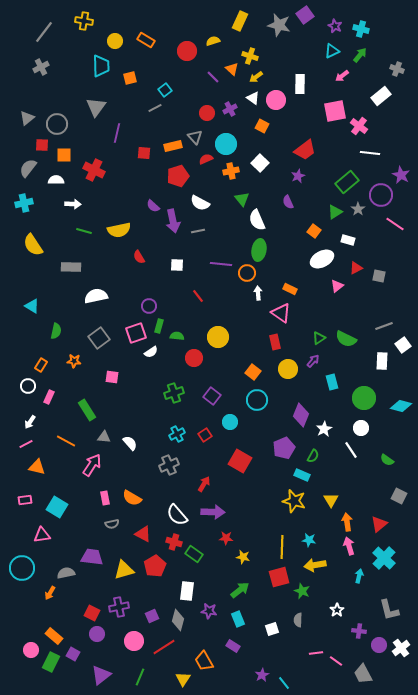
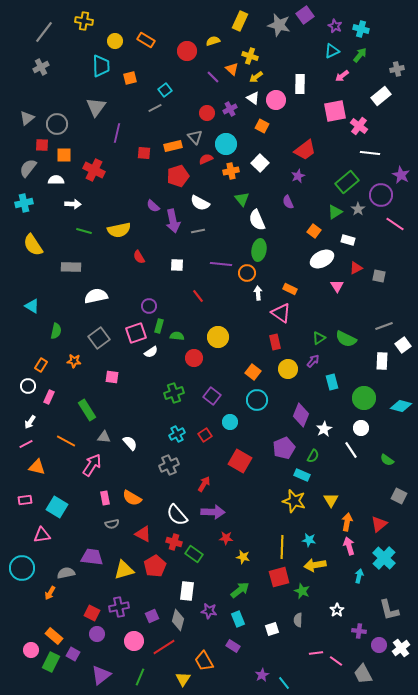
gray cross at (397, 69): rotated 32 degrees counterclockwise
pink triangle at (337, 286): rotated 24 degrees counterclockwise
orange arrow at (347, 522): rotated 18 degrees clockwise
